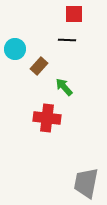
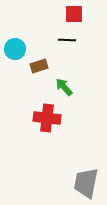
brown rectangle: rotated 30 degrees clockwise
